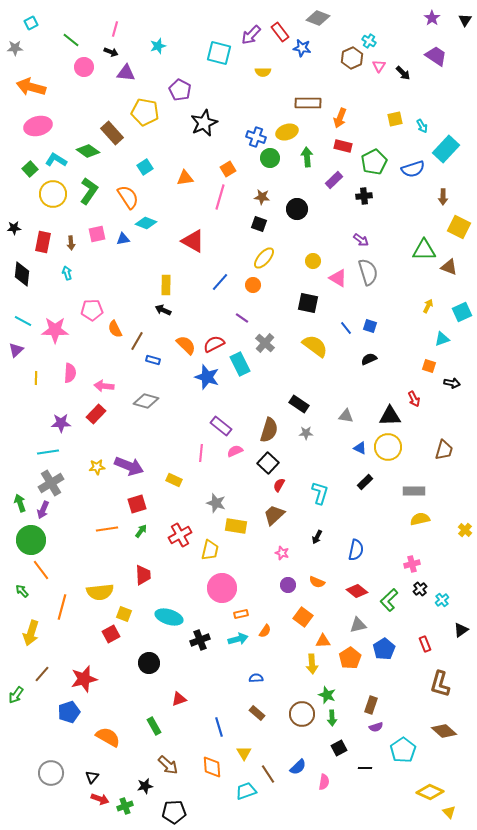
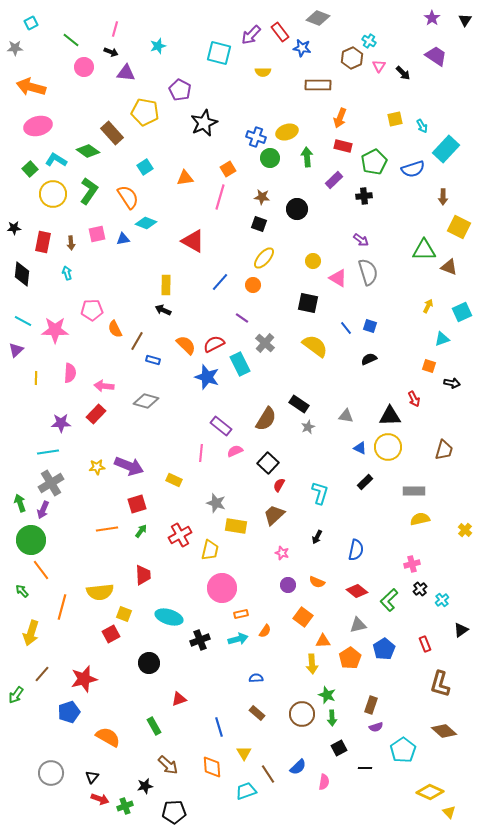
brown rectangle at (308, 103): moved 10 px right, 18 px up
brown semicircle at (269, 430): moved 3 px left, 11 px up; rotated 15 degrees clockwise
gray star at (306, 433): moved 2 px right, 6 px up; rotated 24 degrees counterclockwise
